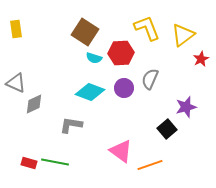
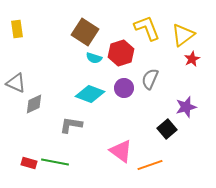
yellow rectangle: moved 1 px right
red hexagon: rotated 15 degrees counterclockwise
red star: moved 9 px left
cyan diamond: moved 2 px down
